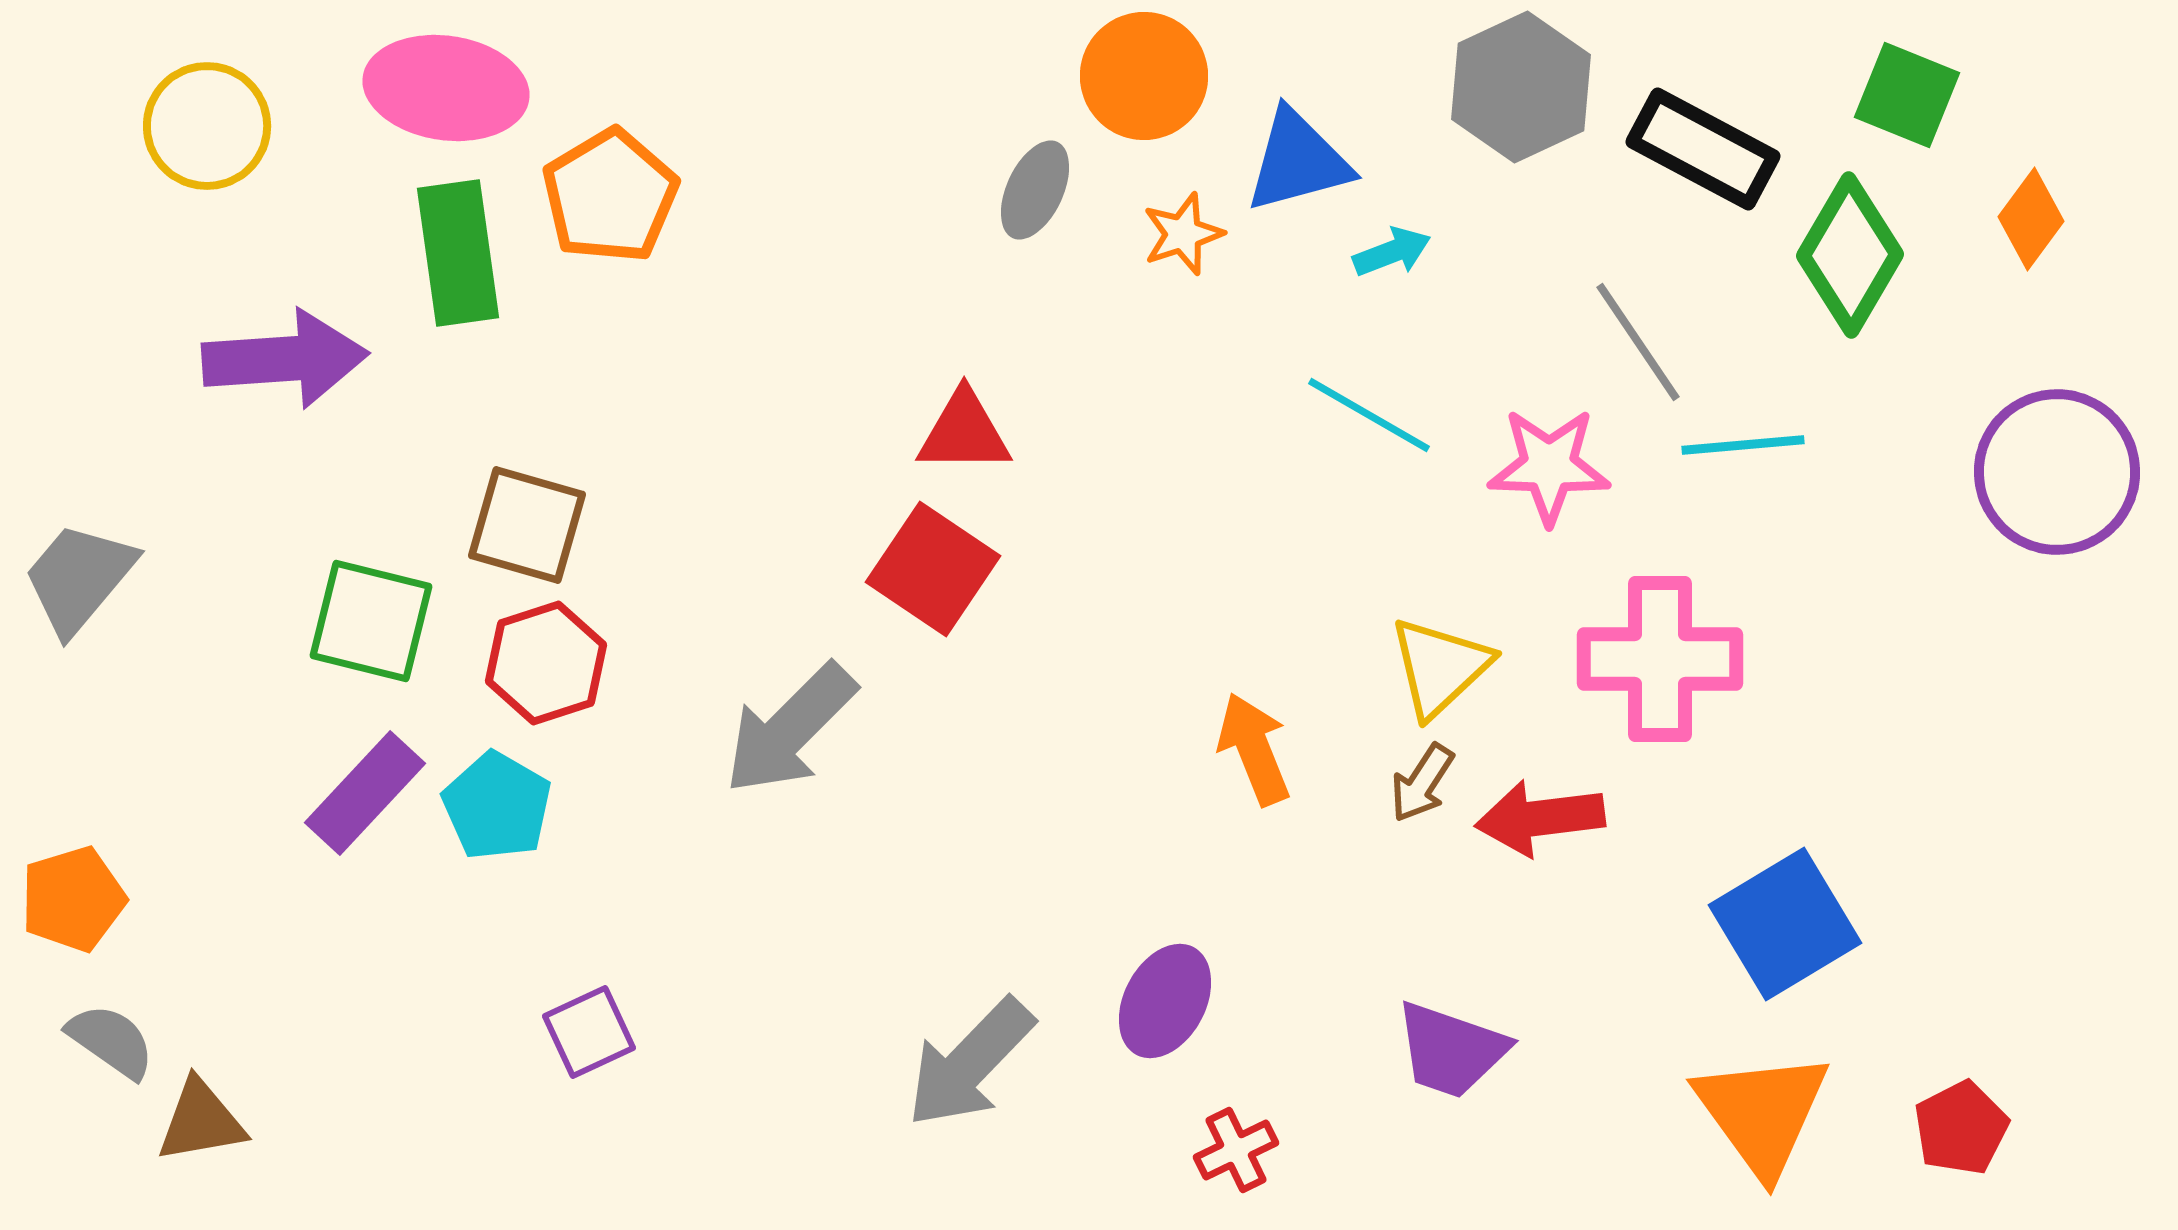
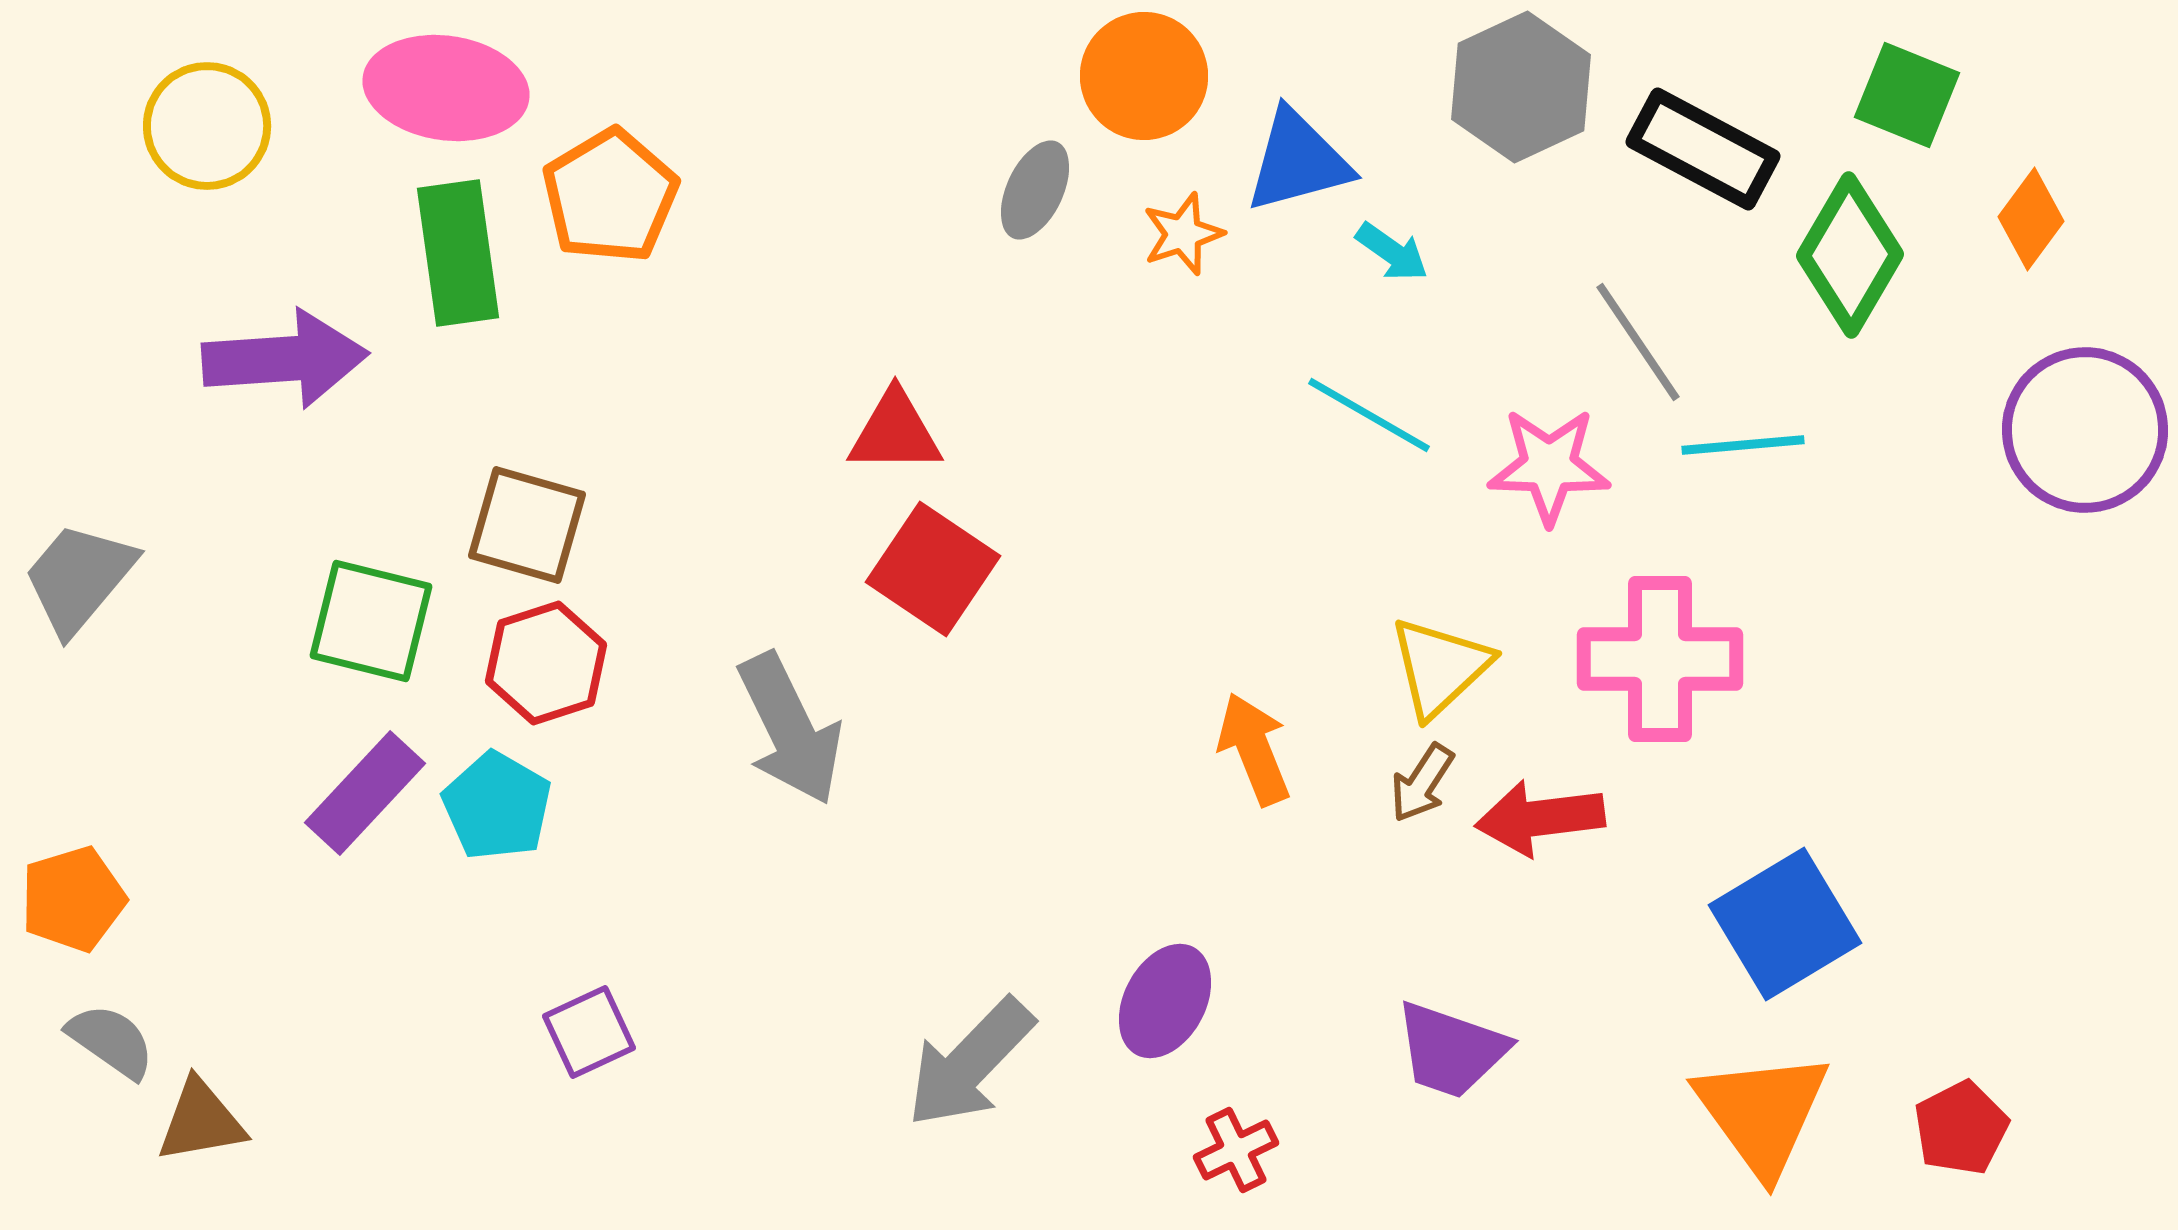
cyan arrow at (1392, 252): rotated 56 degrees clockwise
red triangle at (964, 432): moved 69 px left
purple circle at (2057, 472): moved 28 px right, 42 px up
gray arrow at (790, 729): rotated 71 degrees counterclockwise
